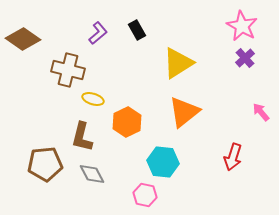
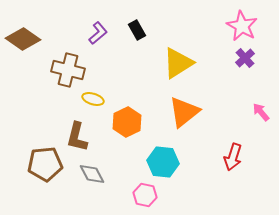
brown L-shape: moved 5 px left
